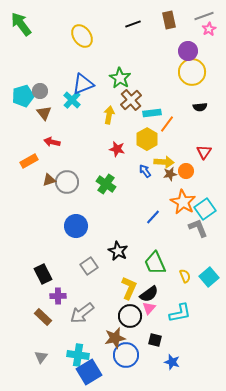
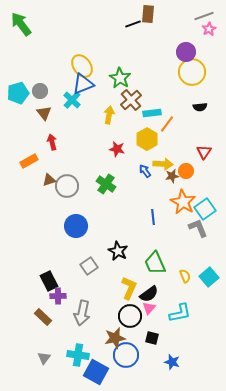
brown rectangle at (169, 20): moved 21 px left, 6 px up; rotated 18 degrees clockwise
yellow ellipse at (82, 36): moved 30 px down
purple circle at (188, 51): moved 2 px left, 1 px down
cyan pentagon at (23, 96): moved 5 px left, 3 px up
red arrow at (52, 142): rotated 63 degrees clockwise
yellow arrow at (164, 162): moved 1 px left, 2 px down
brown star at (170, 174): moved 2 px right, 2 px down
gray circle at (67, 182): moved 4 px down
blue line at (153, 217): rotated 49 degrees counterclockwise
black rectangle at (43, 274): moved 6 px right, 7 px down
gray arrow at (82, 313): rotated 40 degrees counterclockwise
black square at (155, 340): moved 3 px left, 2 px up
gray triangle at (41, 357): moved 3 px right, 1 px down
blue square at (89, 372): moved 7 px right; rotated 30 degrees counterclockwise
